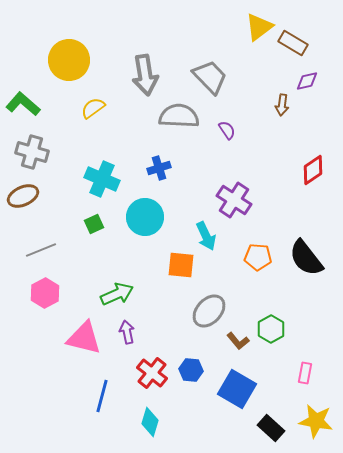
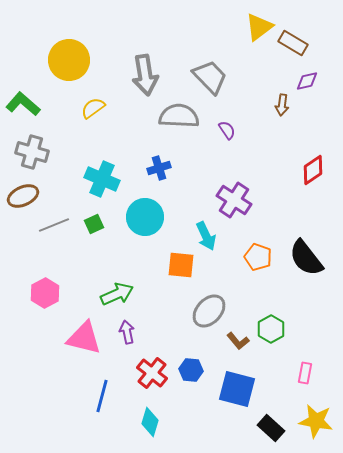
gray line: moved 13 px right, 25 px up
orange pentagon: rotated 16 degrees clockwise
blue square: rotated 15 degrees counterclockwise
